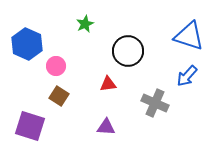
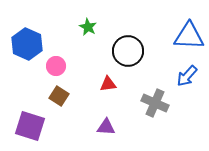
green star: moved 3 px right, 3 px down; rotated 18 degrees counterclockwise
blue triangle: rotated 16 degrees counterclockwise
